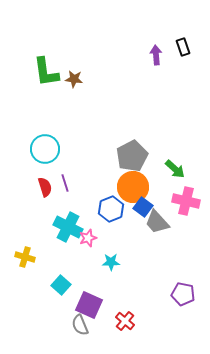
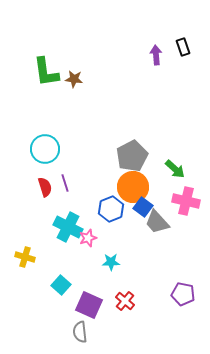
red cross: moved 20 px up
gray semicircle: moved 7 px down; rotated 15 degrees clockwise
